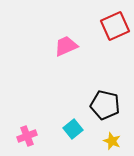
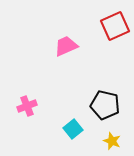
pink cross: moved 30 px up
